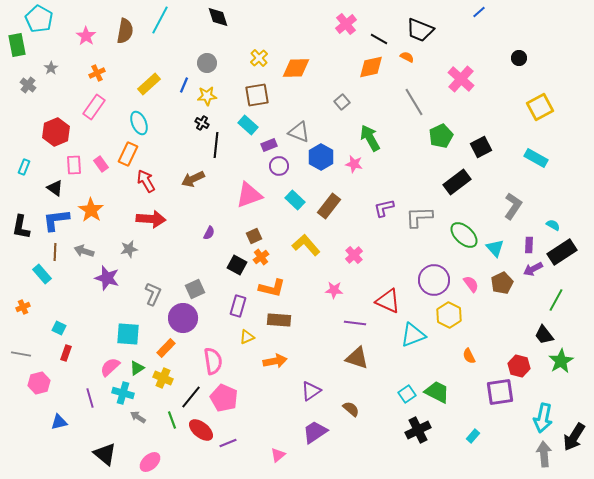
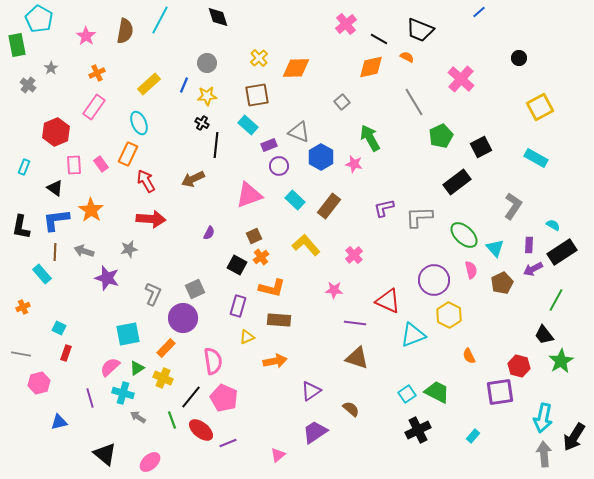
pink semicircle at (471, 284): moved 14 px up; rotated 24 degrees clockwise
cyan square at (128, 334): rotated 15 degrees counterclockwise
